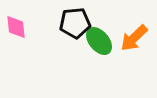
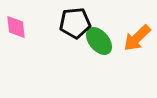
orange arrow: moved 3 px right
